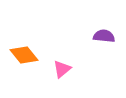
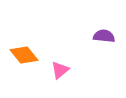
pink triangle: moved 2 px left, 1 px down
